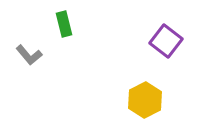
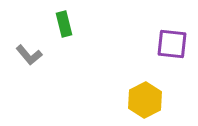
purple square: moved 6 px right, 3 px down; rotated 32 degrees counterclockwise
